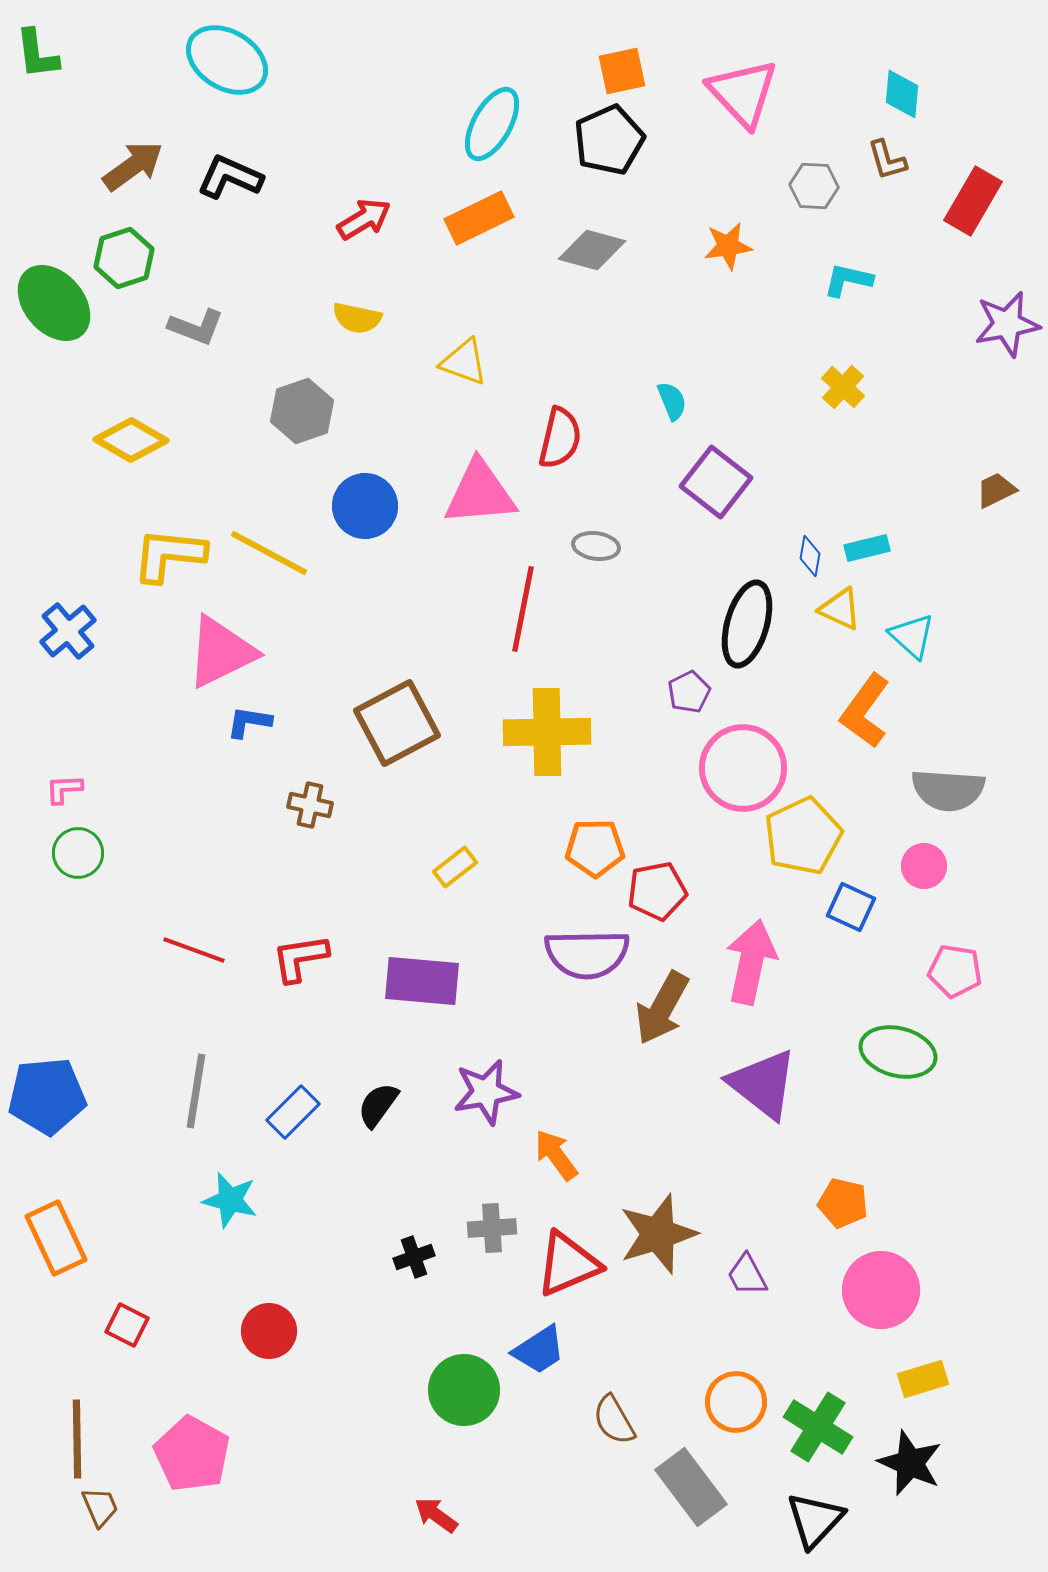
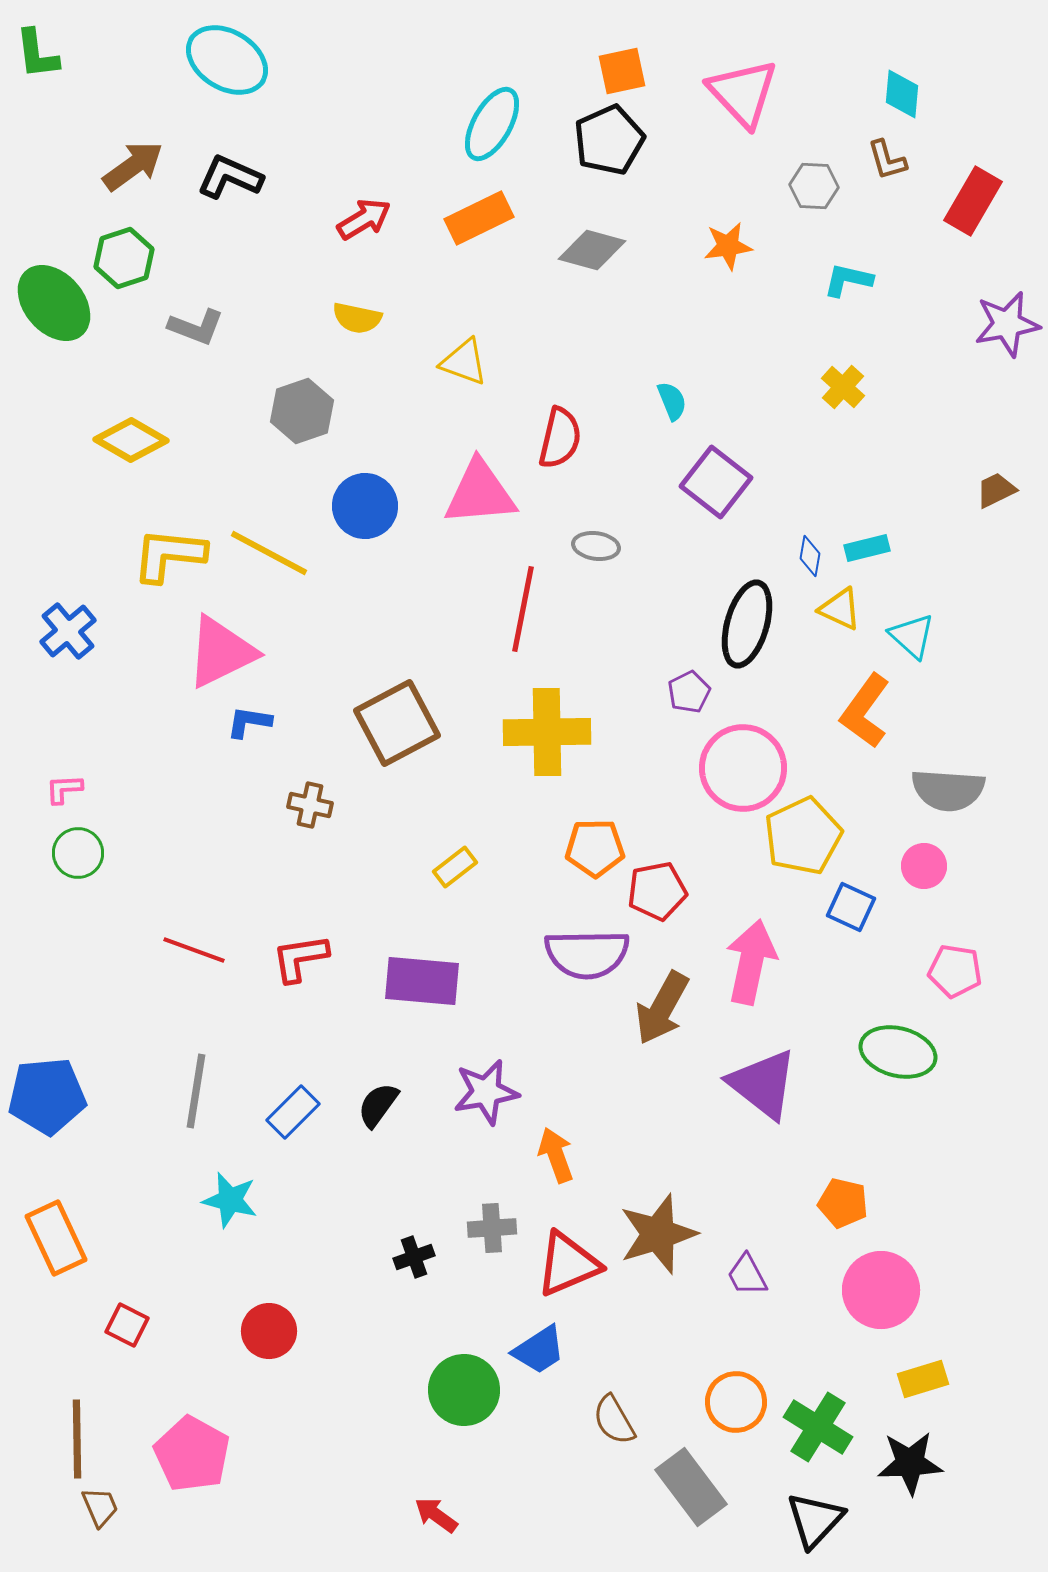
orange arrow at (556, 1155): rotated 16 degrees clockwise
black star at (910, 1463): rotated 26 degrees counterclockwise
